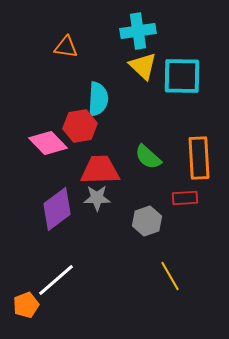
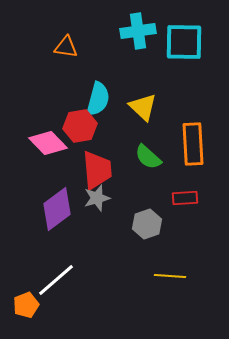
yellow triangle: moved 41 px down
cyan square: moved 2 px right, 34 px up
cyan semicircle: rotated 12 degrees clockwise
orange rectangle: moved 6 px left, 14 px up
red trapezoid: moved 3 px left; rotated 87 degrees clockwise
gray star: rotated 16 degrees counterclockwise
gray hexagon: moved 3 px down
yellow line: rotated 56 degrees counterclockwise
